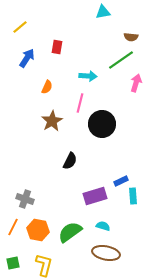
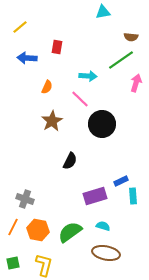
blue arrow: rotated 120 degrees counterclockwise
pink line: moved 4 px up; rotated 60 degrees counterclockwise
